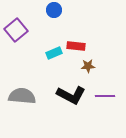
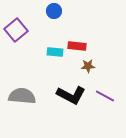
blue circle: moved 1 px down
red rectangle: moved 1 px right
cyan rectangle: moved 1 px right, 1 px up; rotated 28 degrees clockwise
purple line: rotated 30 degrees clockwise
